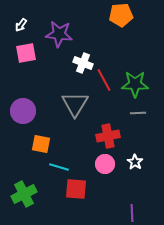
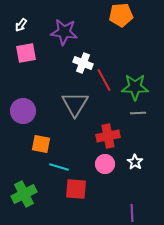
purple star: moved 5 px right, 2 px up
green star: moved 3 px down
